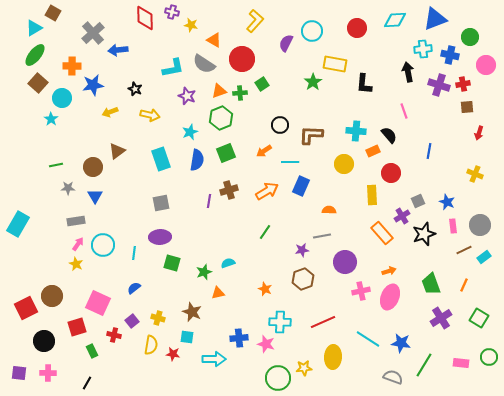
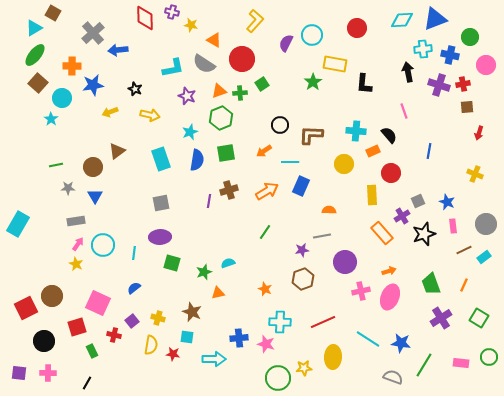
cyan diamond at (395, 20): moved 7 px right
cyan circle at (312, 31): moved 4 px down
green square at (226, 153): rotated 12 degrees clockwise
gray circle at (480, 225): moved 6 px right, 1 px up
